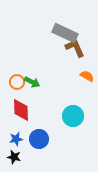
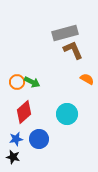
gray rectangle: rotated 40 degrees counterclockwise
brown L-shape: moved 2 px left, 2 px down
orange semicircle: moved 3 px down
red diamond: moved 3 px right, 2 px down; rotated 50 degrees clockwise
cyan circle: moved 6 px left, 2 px up
black star: moved 1 px left
